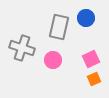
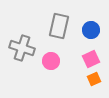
blue circle: moved 5 px right, 12 px down
gray rectangle: moved 1 px up
pink circle: moved 2 px left, 1 px down
